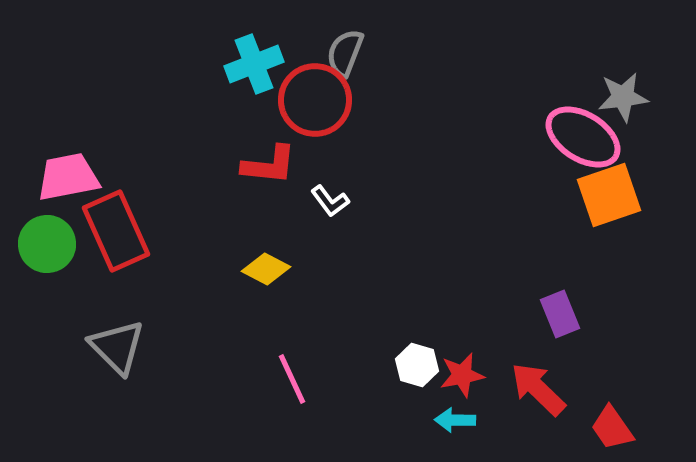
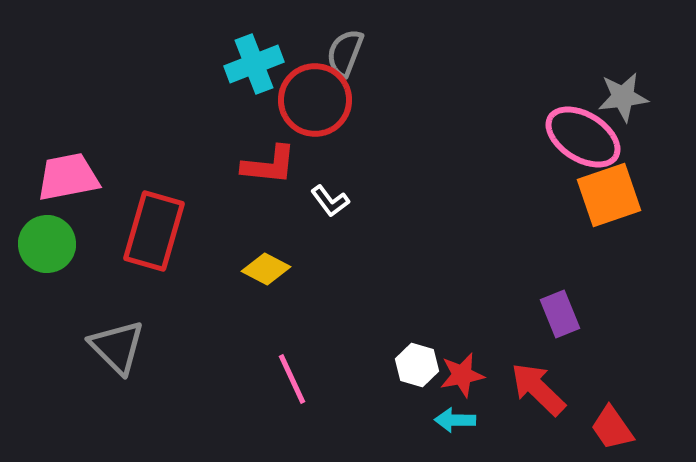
red rectangle: moved 38 px right; rotated 40 degrees clockwise
